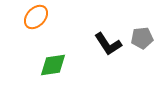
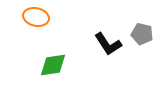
orange ellipse: rotated 60 degrees clockwise
gray pentagon: moved 4 px up; rotated 20 degrees clockwise
